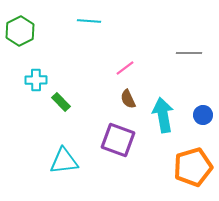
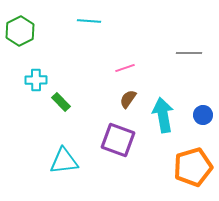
pink line: rotated 18 degrees clockwise
brown semicircle: rotated 60 degrees clockwise
